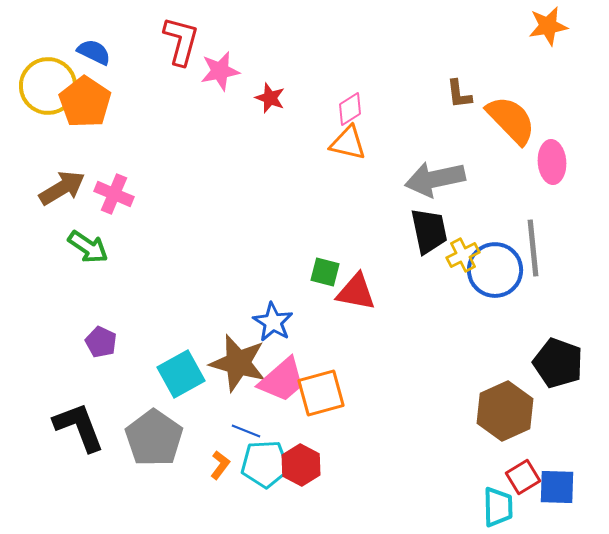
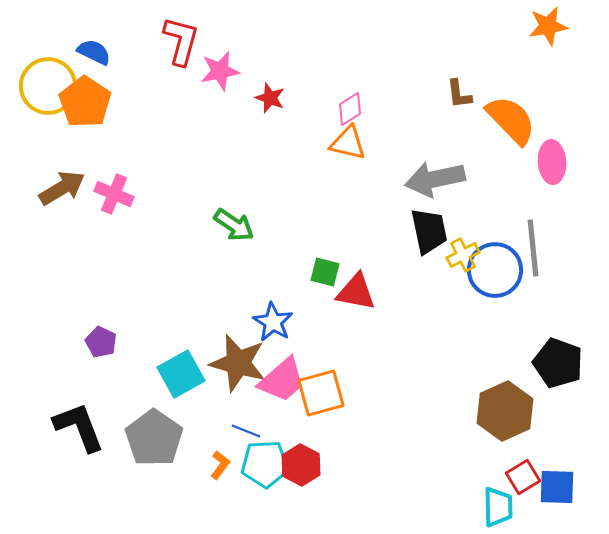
green arrow: moved 146 px right, 22 px up
